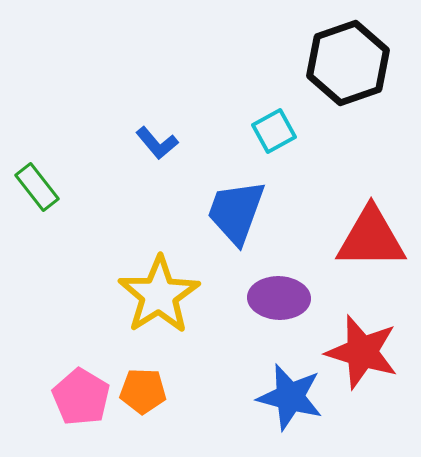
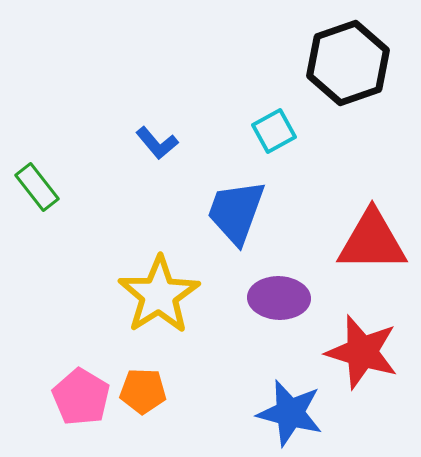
red triangle: moved 1 px right, 3 px down
blue star: moved 16 px down
